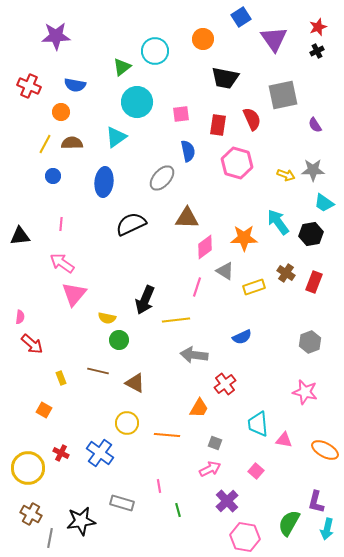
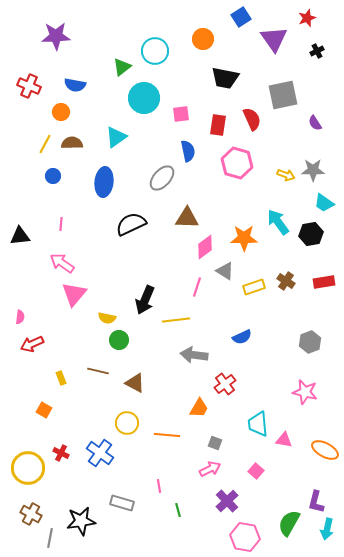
red star at (318, 27): moved 11 px left, 9 px up
cyan circle at (137, 102): moved 7 px right, 4 px up
purple semicircle at (315, 125): moved 2 px up
brown cross at (286, 273): moved 8 px down
red rectangle at (314, 282): moved 10 px right; rotated 60 degrees clockwise
red arrow at (32, 344): rotated 115 degrees clockwise
